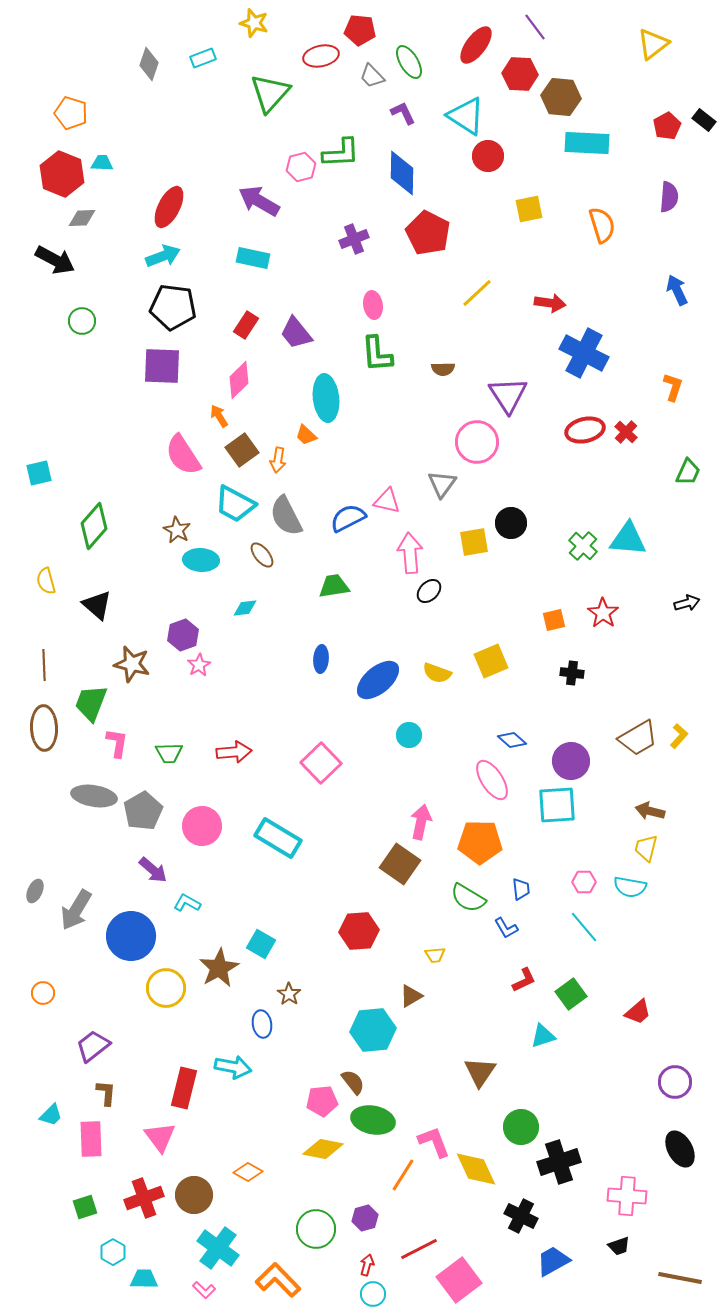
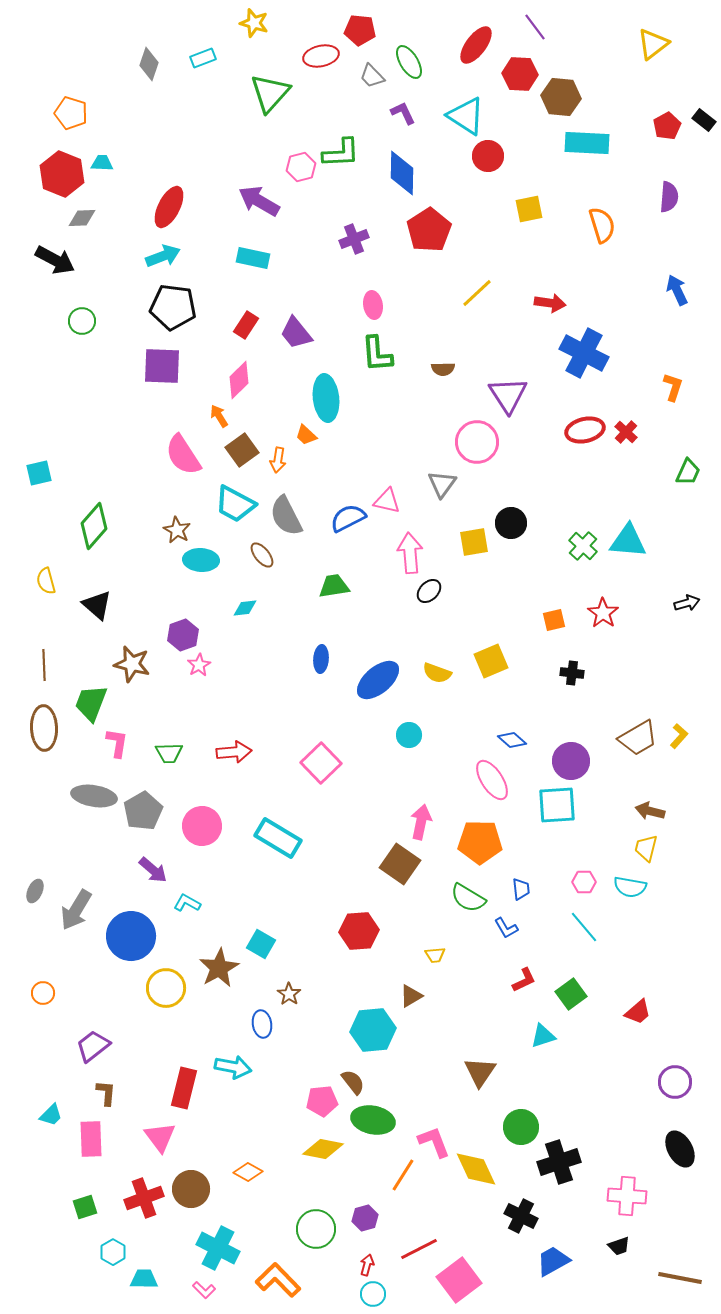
red pentagon at (428, 233): moved 1 px right, 3 px up; rotated 12 degrees clockwise
cyan triangle at (628, 539): moved 2 px down
brown circle at (194, 1195): moved 3 px left, 6 px up
cyan cross at (218, 1248): rotated 9 degrees counterclockwise
